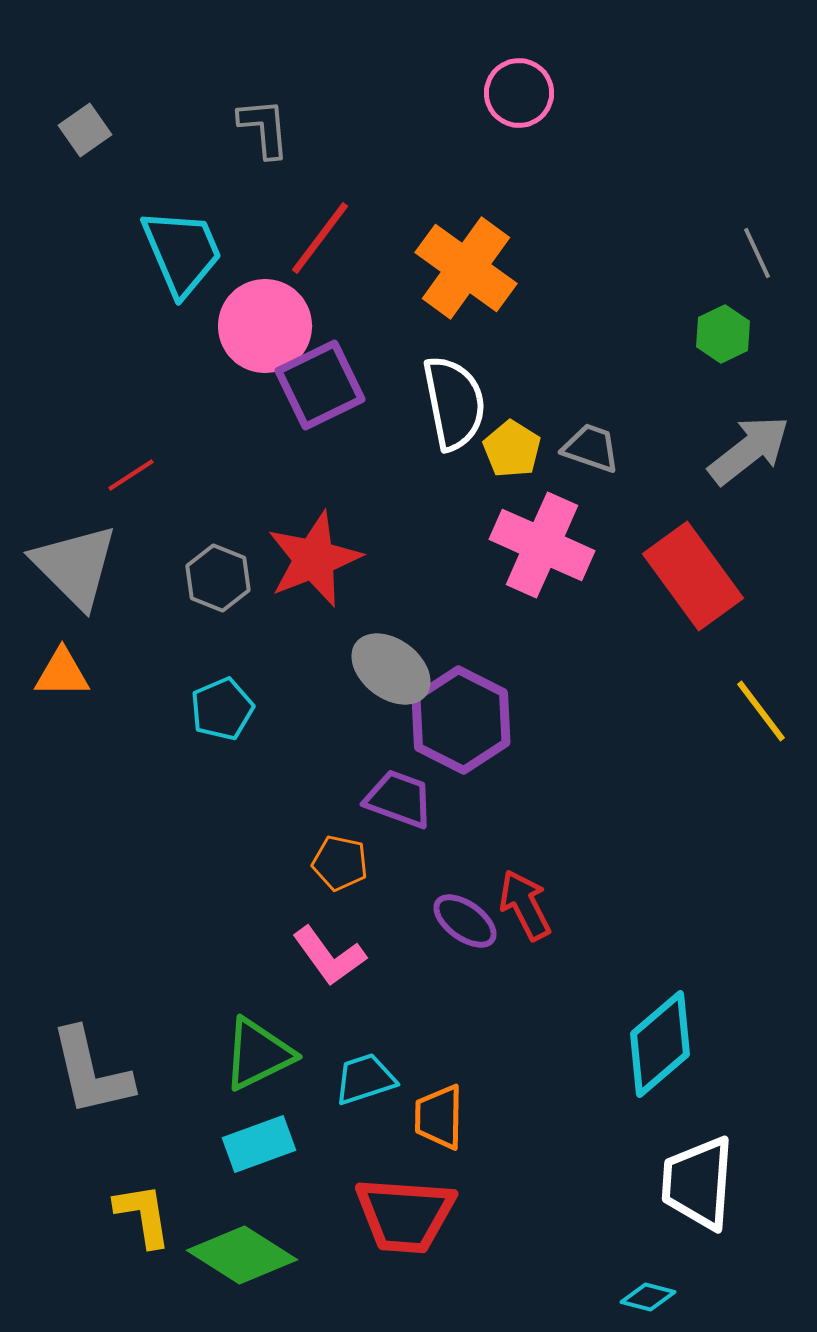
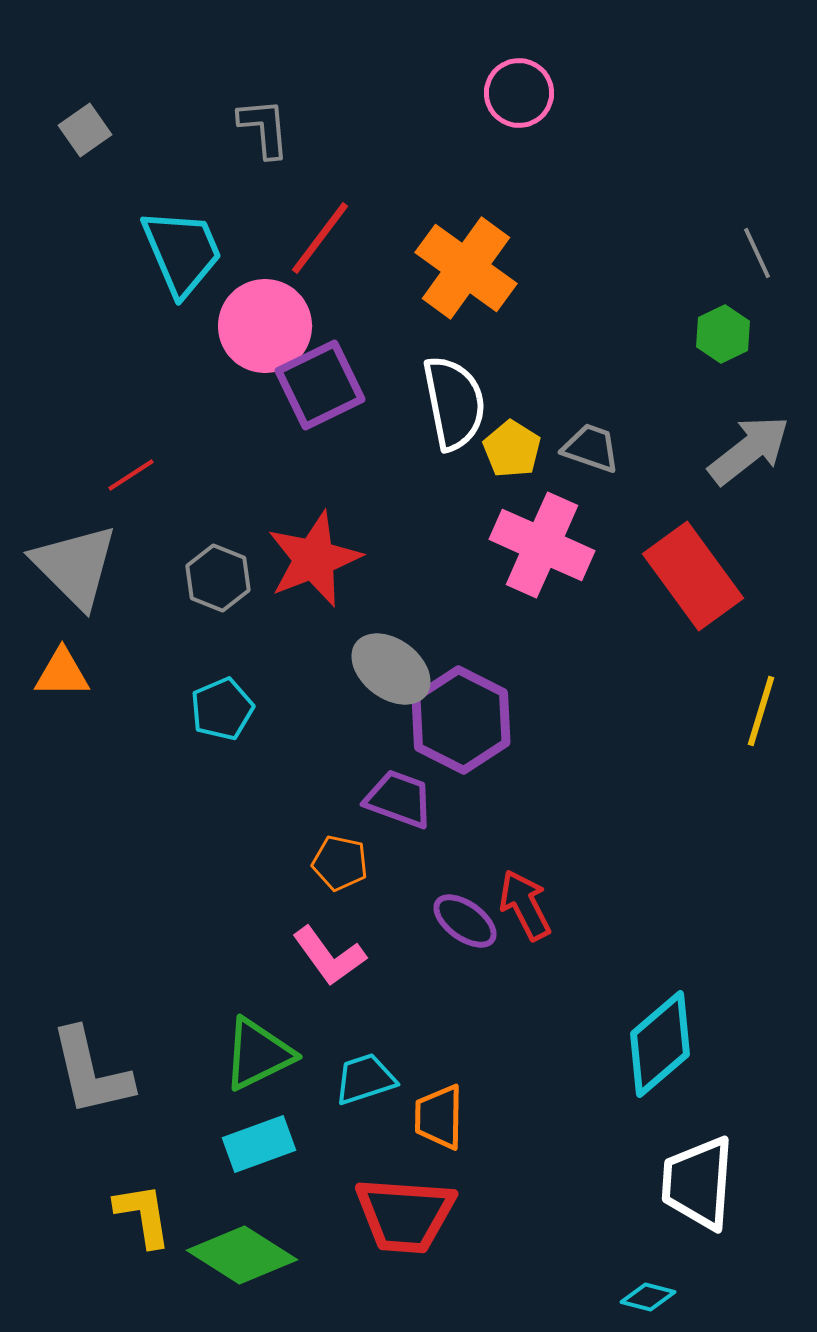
yellow line at (761, 711): rotated 54 degrees clockwise
